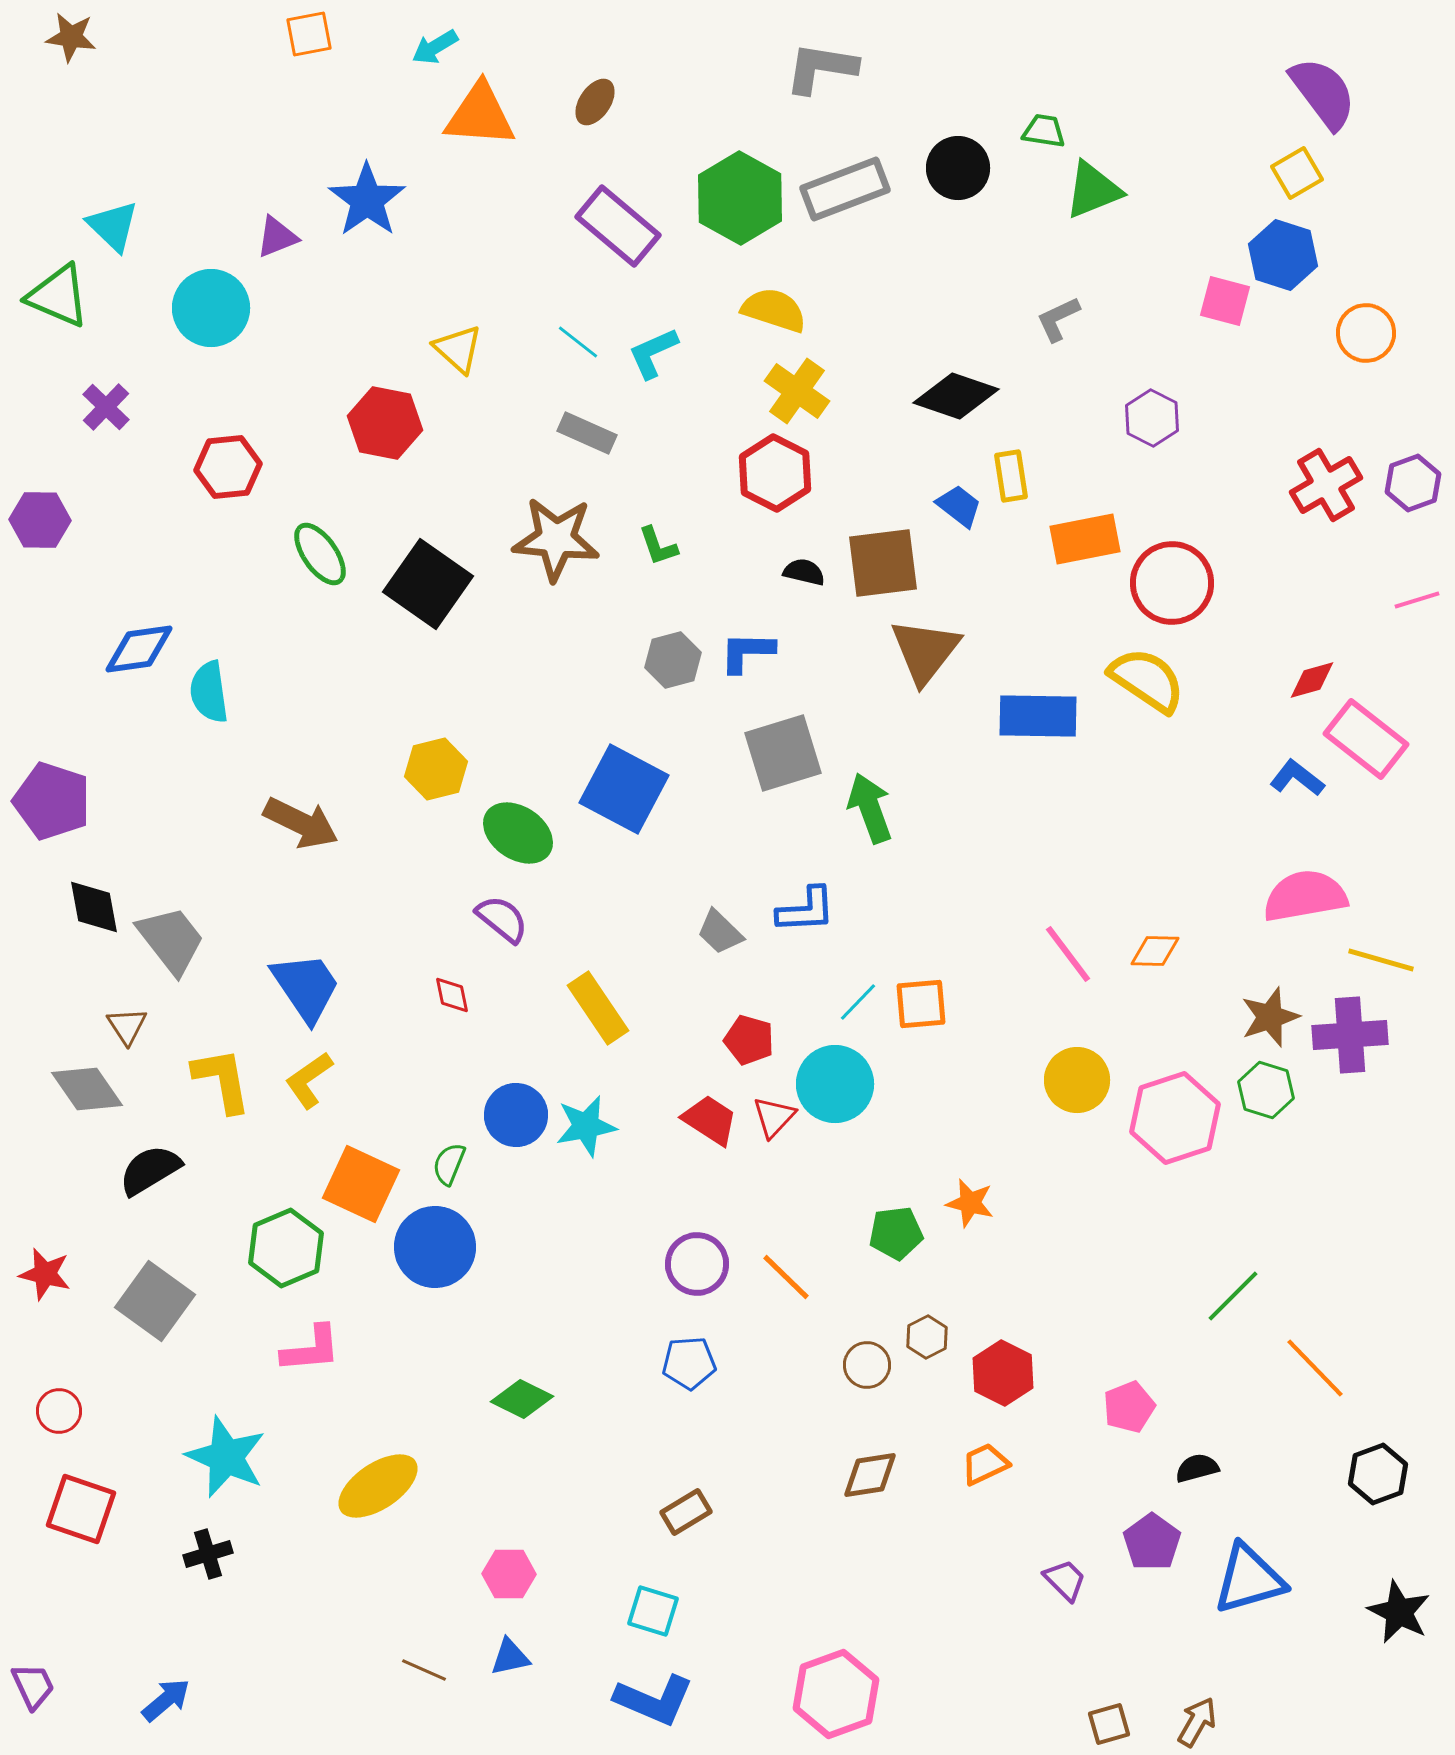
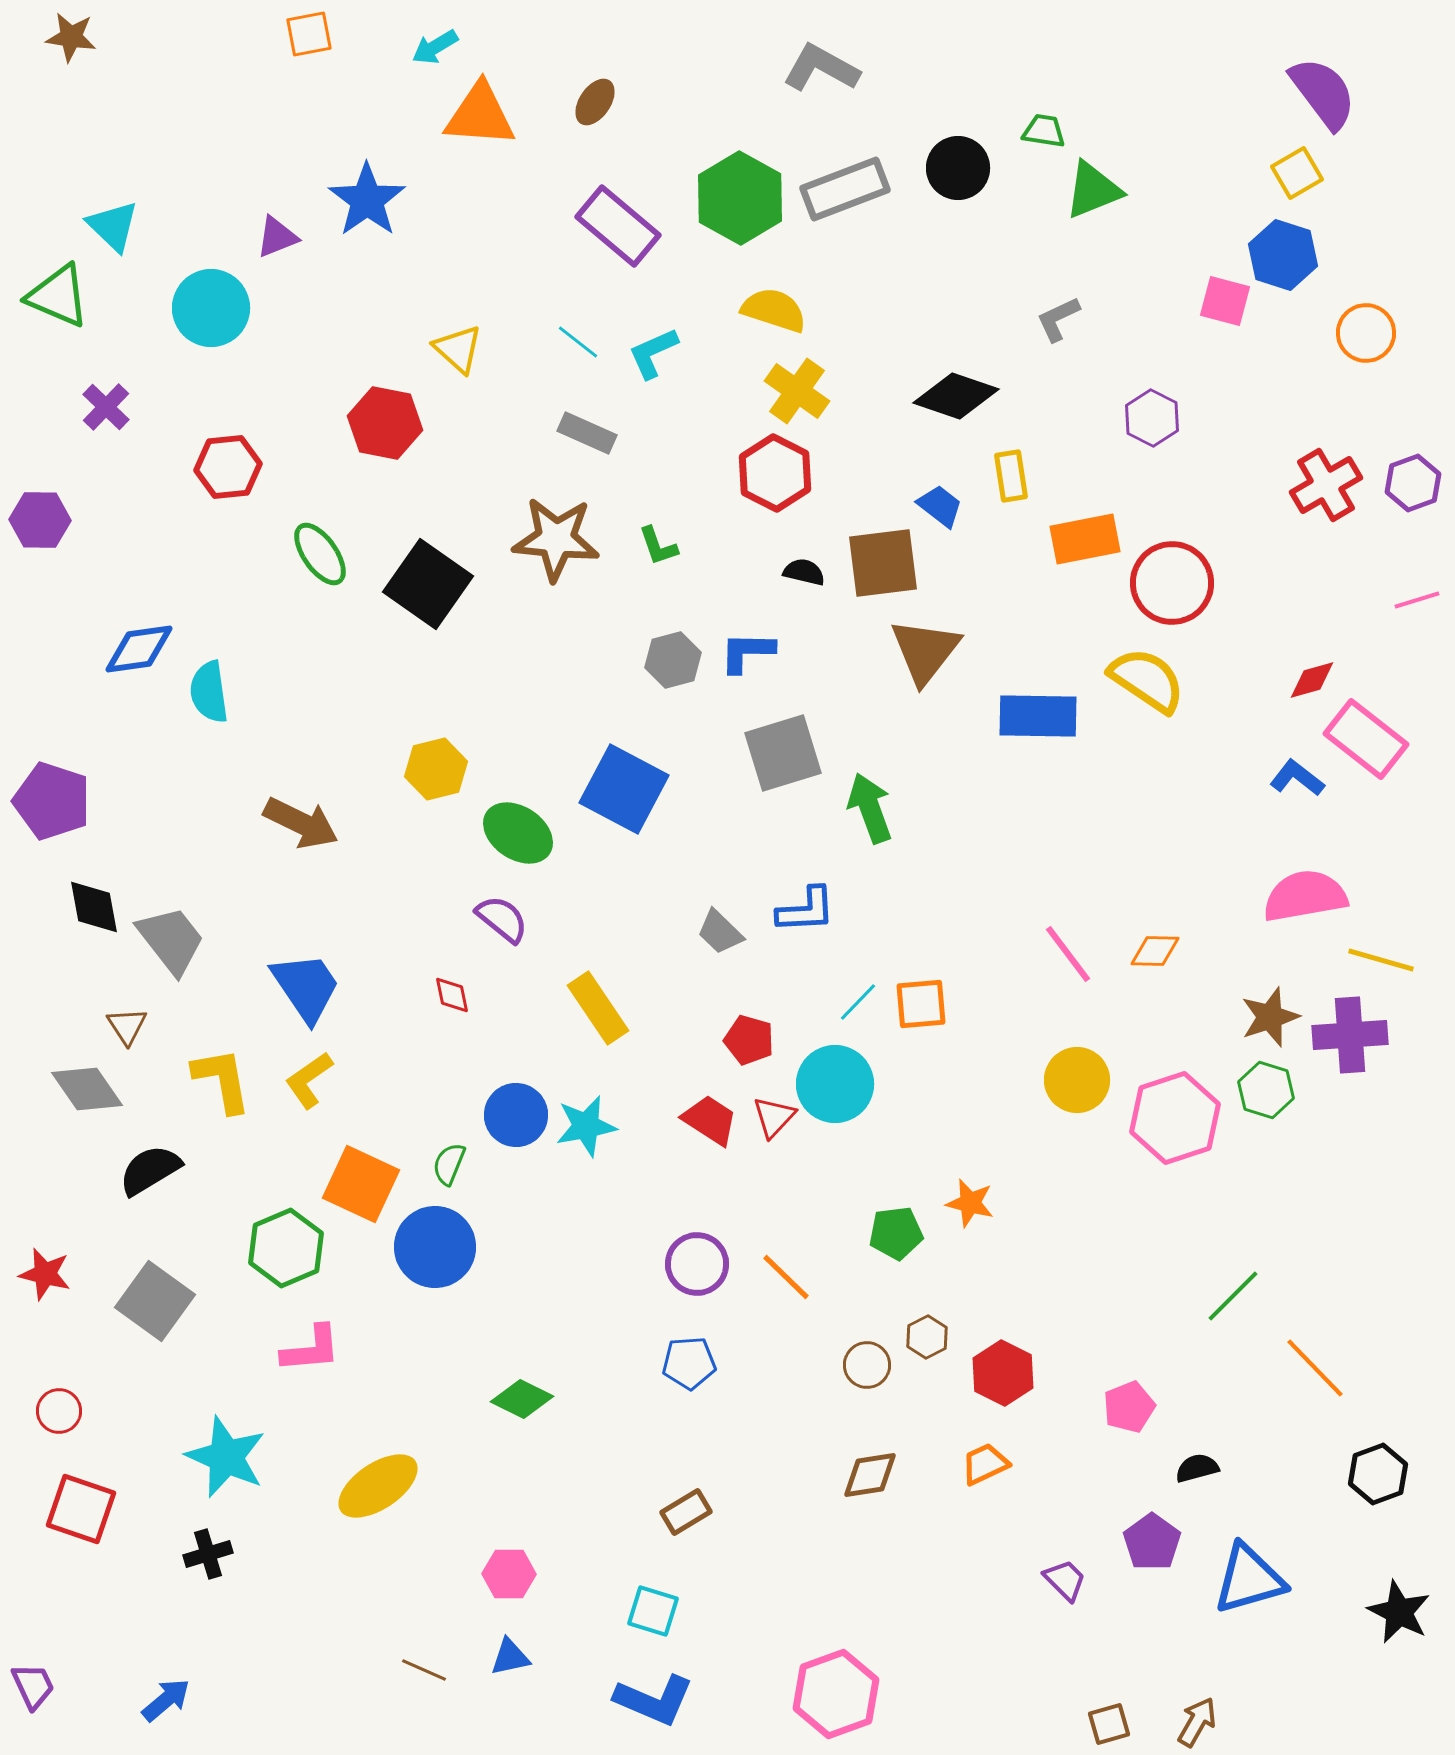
gray L-shape at (821, 68): rotated 20 degrees clockwise
blue trapezoid at (959, 506): moved 19 px left
